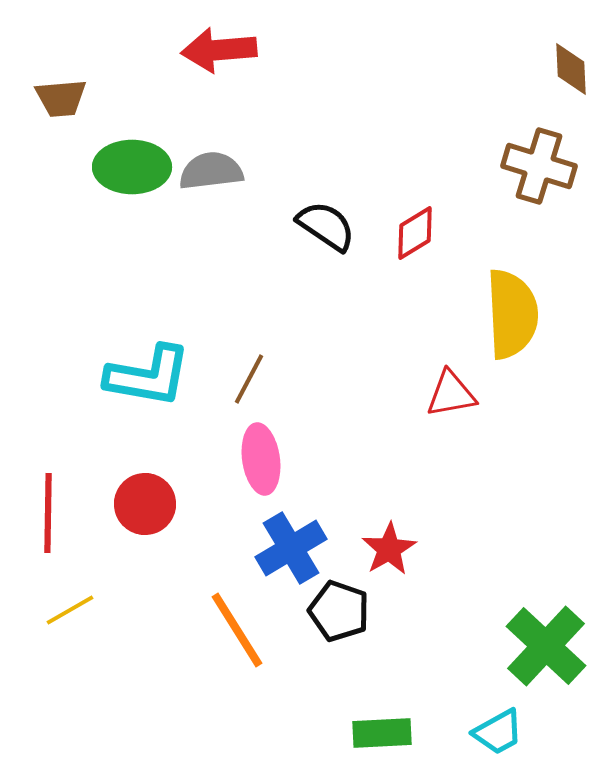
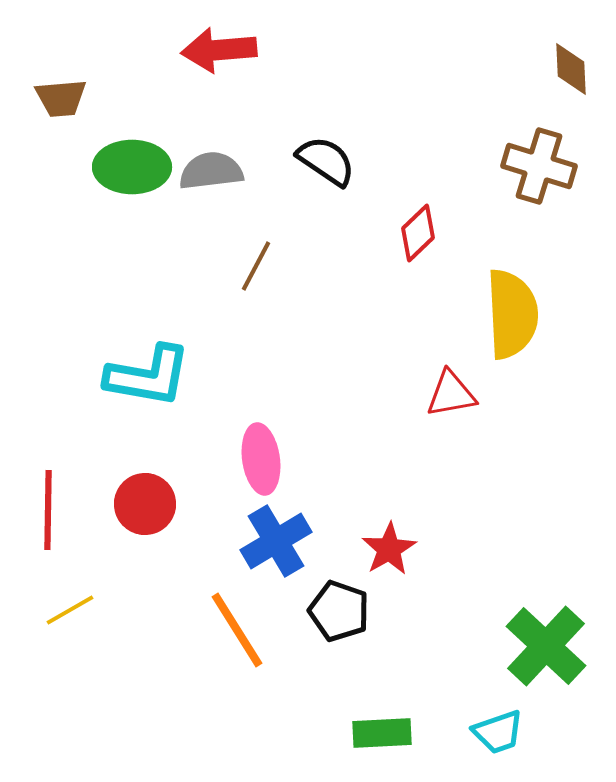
black semicircle: moved 65 px up
red diamond: moved 3 px right; rotated 12 degrees counterclockwise
brown line: moved 7 px right, 113 px up
red line: moved 3 px up
blue cross: moved 15 px left, 7 px up
cyan trapezoid: rotated 10 degrees clockwise
